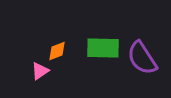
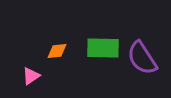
orange diamond: rotated 15 degrees clockwise
pink triangle: moved 9 px left, 5 px down
